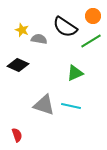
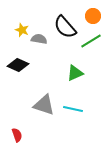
black semicircle: rotated 15 degrees clockwise
cyan line: moved 2 px right, 3 px down
